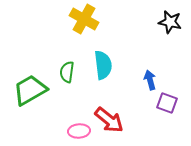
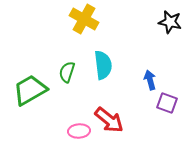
green semicircle: rotated 10 degrees clockwise
